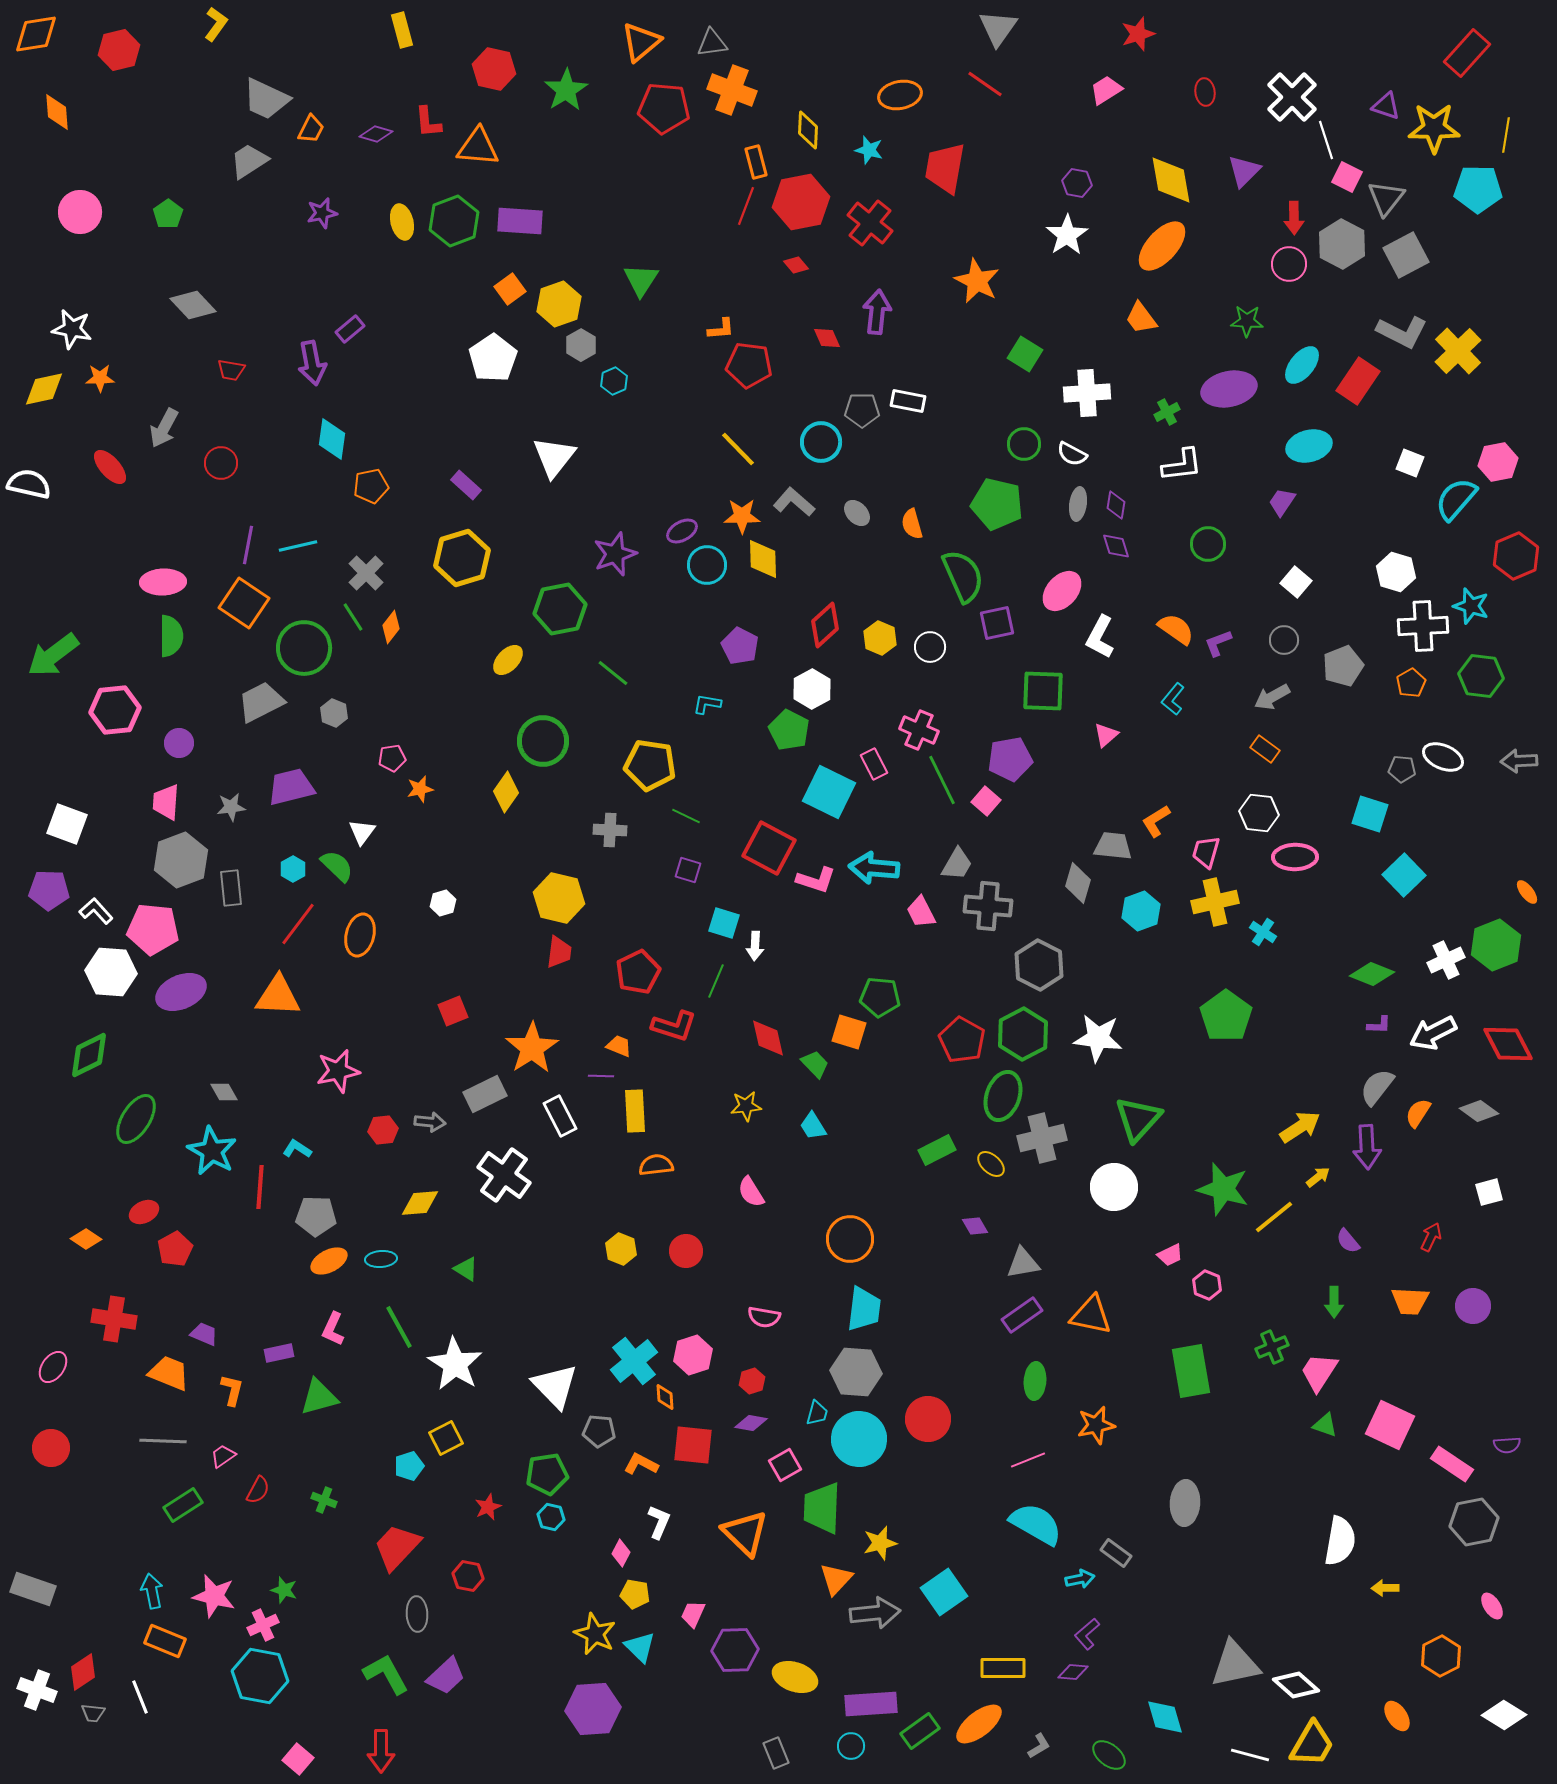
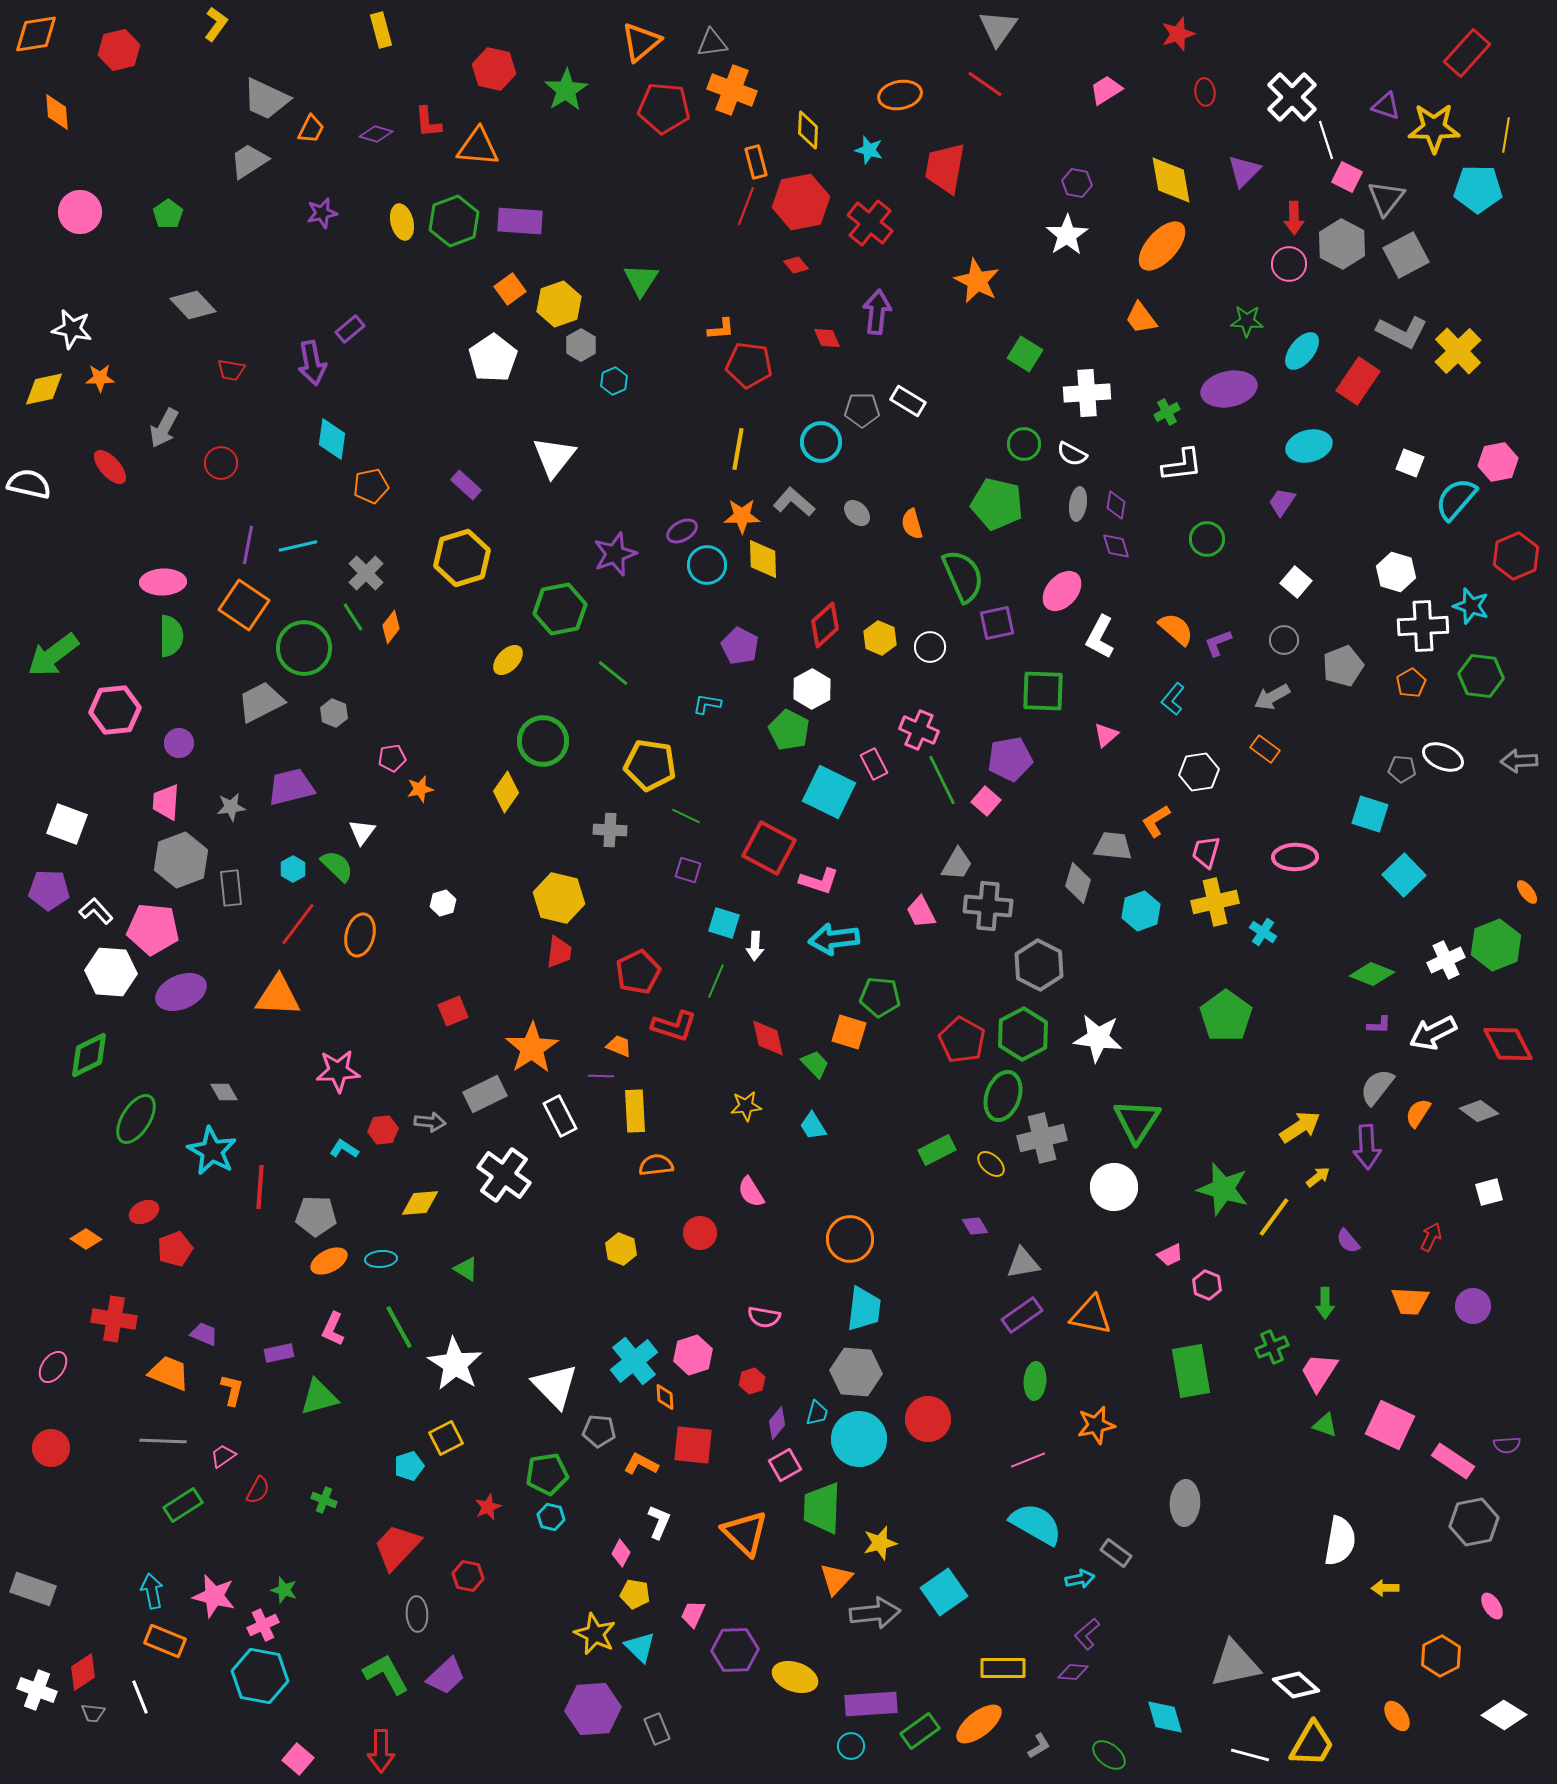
yellow rectangle at (402, 30): moved 21 px left
red star at (1138, 34): moved 40 px right
cyan ellipse at (1302, 365): moved 14 px up
white rectangle at (908, 401): rotated 20 degrees clockwise
yellow line at (738, 449): rotated 54 degrees clockwise
green circle at (1208, 544): moved 1 px left, 5 px up
orange square at (244, 603): moved 2 px down
orange semicircle at (1176, 629): rotated 6 degrees clockwise
white hexagon at (1259, 813): moved 60 px left, 41 px up; rotated 15 degrees counterclockwise
cyan arrow at (874, 868): moved 40 px left, 71 px down; rotated 12 degrees counterclockwise
pink L-shape at (816, 880): moved 3 px right, 1 px down
pink star at (338, 1071): rotated 9 degrees clockwise
green triangle at (1138, 1119): moved 1 px left, 2 px down; rotated 9 degrees counterclockwise
cyan L-shape at (297, 1149): moved 47 px right
yellow line at (1274, 1217): rotated 15 degrees counterclockwise
red pentagon at (175, 1249): rotated 8 degrees clockwise
red circle at (686, 1251): moved 14 px right, 18 px up
green arrow at (1334, 1302): moved 9 px left, 1 px down
purple diamond at (751, 1423): moved 26 px right; rotated 60 degrees counterclockwise
pink rectangle at (1452, 1464): moved 1 px right, 3 px up
gray rectangle at (776, 1753): moved 119 px left, 24 px up
